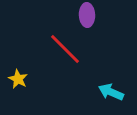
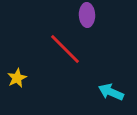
yellow star: moved 1 px left, 1 px up; rotated 18 degrees clockwise
